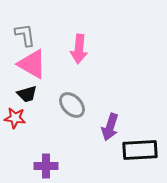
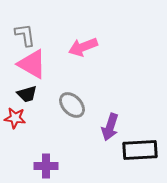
pink arrow: moved 4 px right, 2 px up; rotated 64 degrees clockwise
